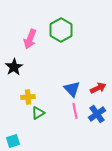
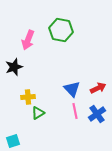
green hexagon: rotated 20 degrees counterclockwise
pink arrow: moved 2 px left, 1 px down
black star: rotated 12 degrees clockwise
